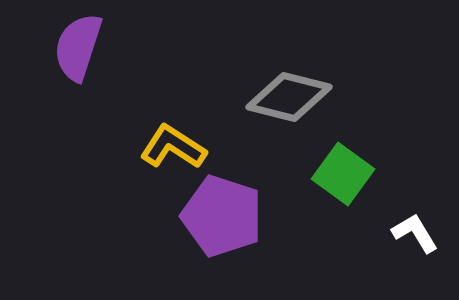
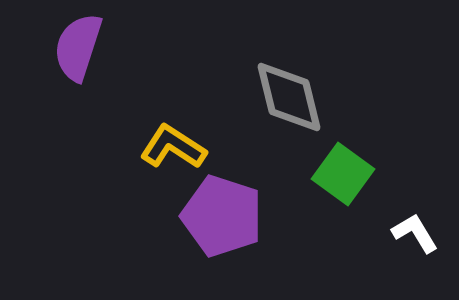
gray diamond: rotated 62 degrees clockwise
